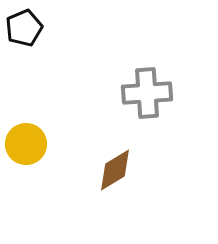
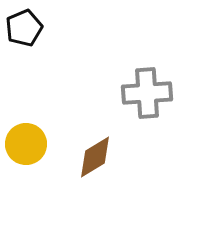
brown diamond: moved 20 px left, 13 px up
